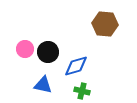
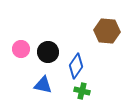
brown hexagon: moved 2 px right, 7 px down
pink circle: moved 4 px left
blue diamond: rotated 40 degrees counterclockwise
